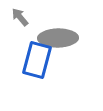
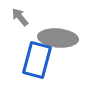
gray ellipse: rotated 6 degrees clockwise
